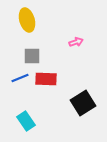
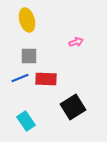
gray square: moved 3 px left
black square: moved 10 px left, 4 px down
